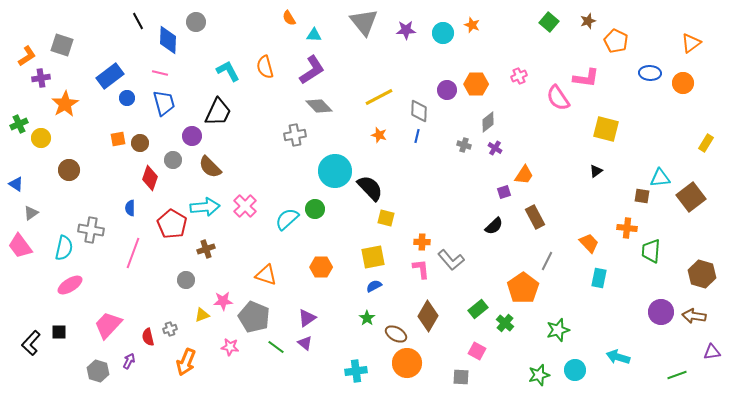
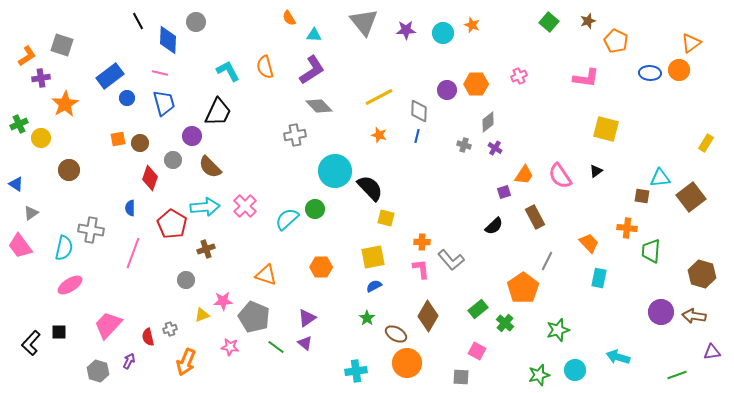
orange circle at (683, 83): moved 4 px left, 13 px up
pink semicircle at (558, 98): moved 2 px right, 78 px down
